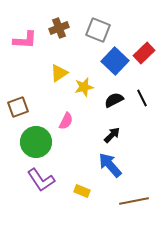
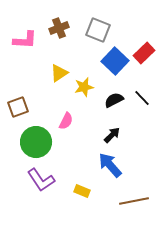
black line: rotated 18 degrees counterclockwise
